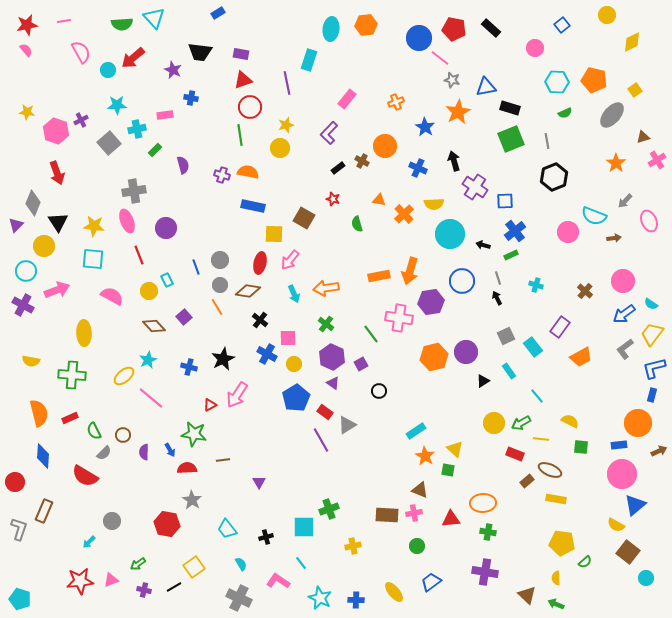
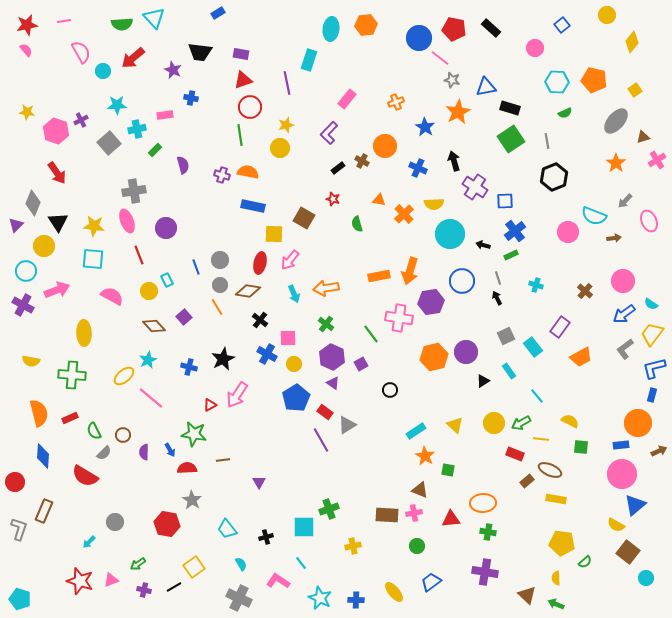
yellow diamond at (632, 42): rotated 25 degrees counterclockwise
cyan circle at (108, 70): moved 5 px left, 1 px down
gray ellipse at (612, 115): moved 4 px right, 6 px down
green square at (511, 139): rotated 12 degrees counterclockwise
red arrow at (57, 173): rotated 15 degrees counterclockwise
black circle at (379, 391): moved 11 px right, 1 px up
blue rectangle at (619, 445): moved 2 px right
yellow triangle at (455, 449): moved 24 px up
gray circle at (112, 521): moved 3 px right, 1 px down
red star at (80, 581): rotated 24 degrees clockwise
